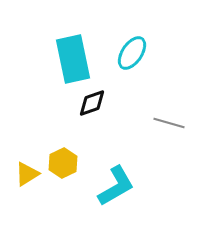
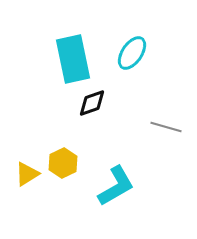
gray line: moved 3 px left, 4 px down
